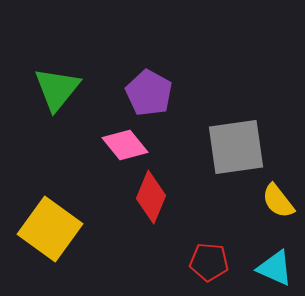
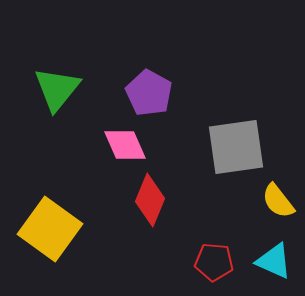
pink diamond: rotated 15 degrees clockwise
red diamond: moved 1 px left, 3 px down
red pentagon: moved 5 px right
cyan triangle: moved 1 px left, 7 px up
